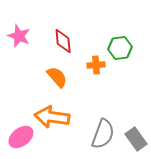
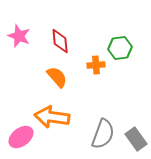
red diamond: moved 3 px left
